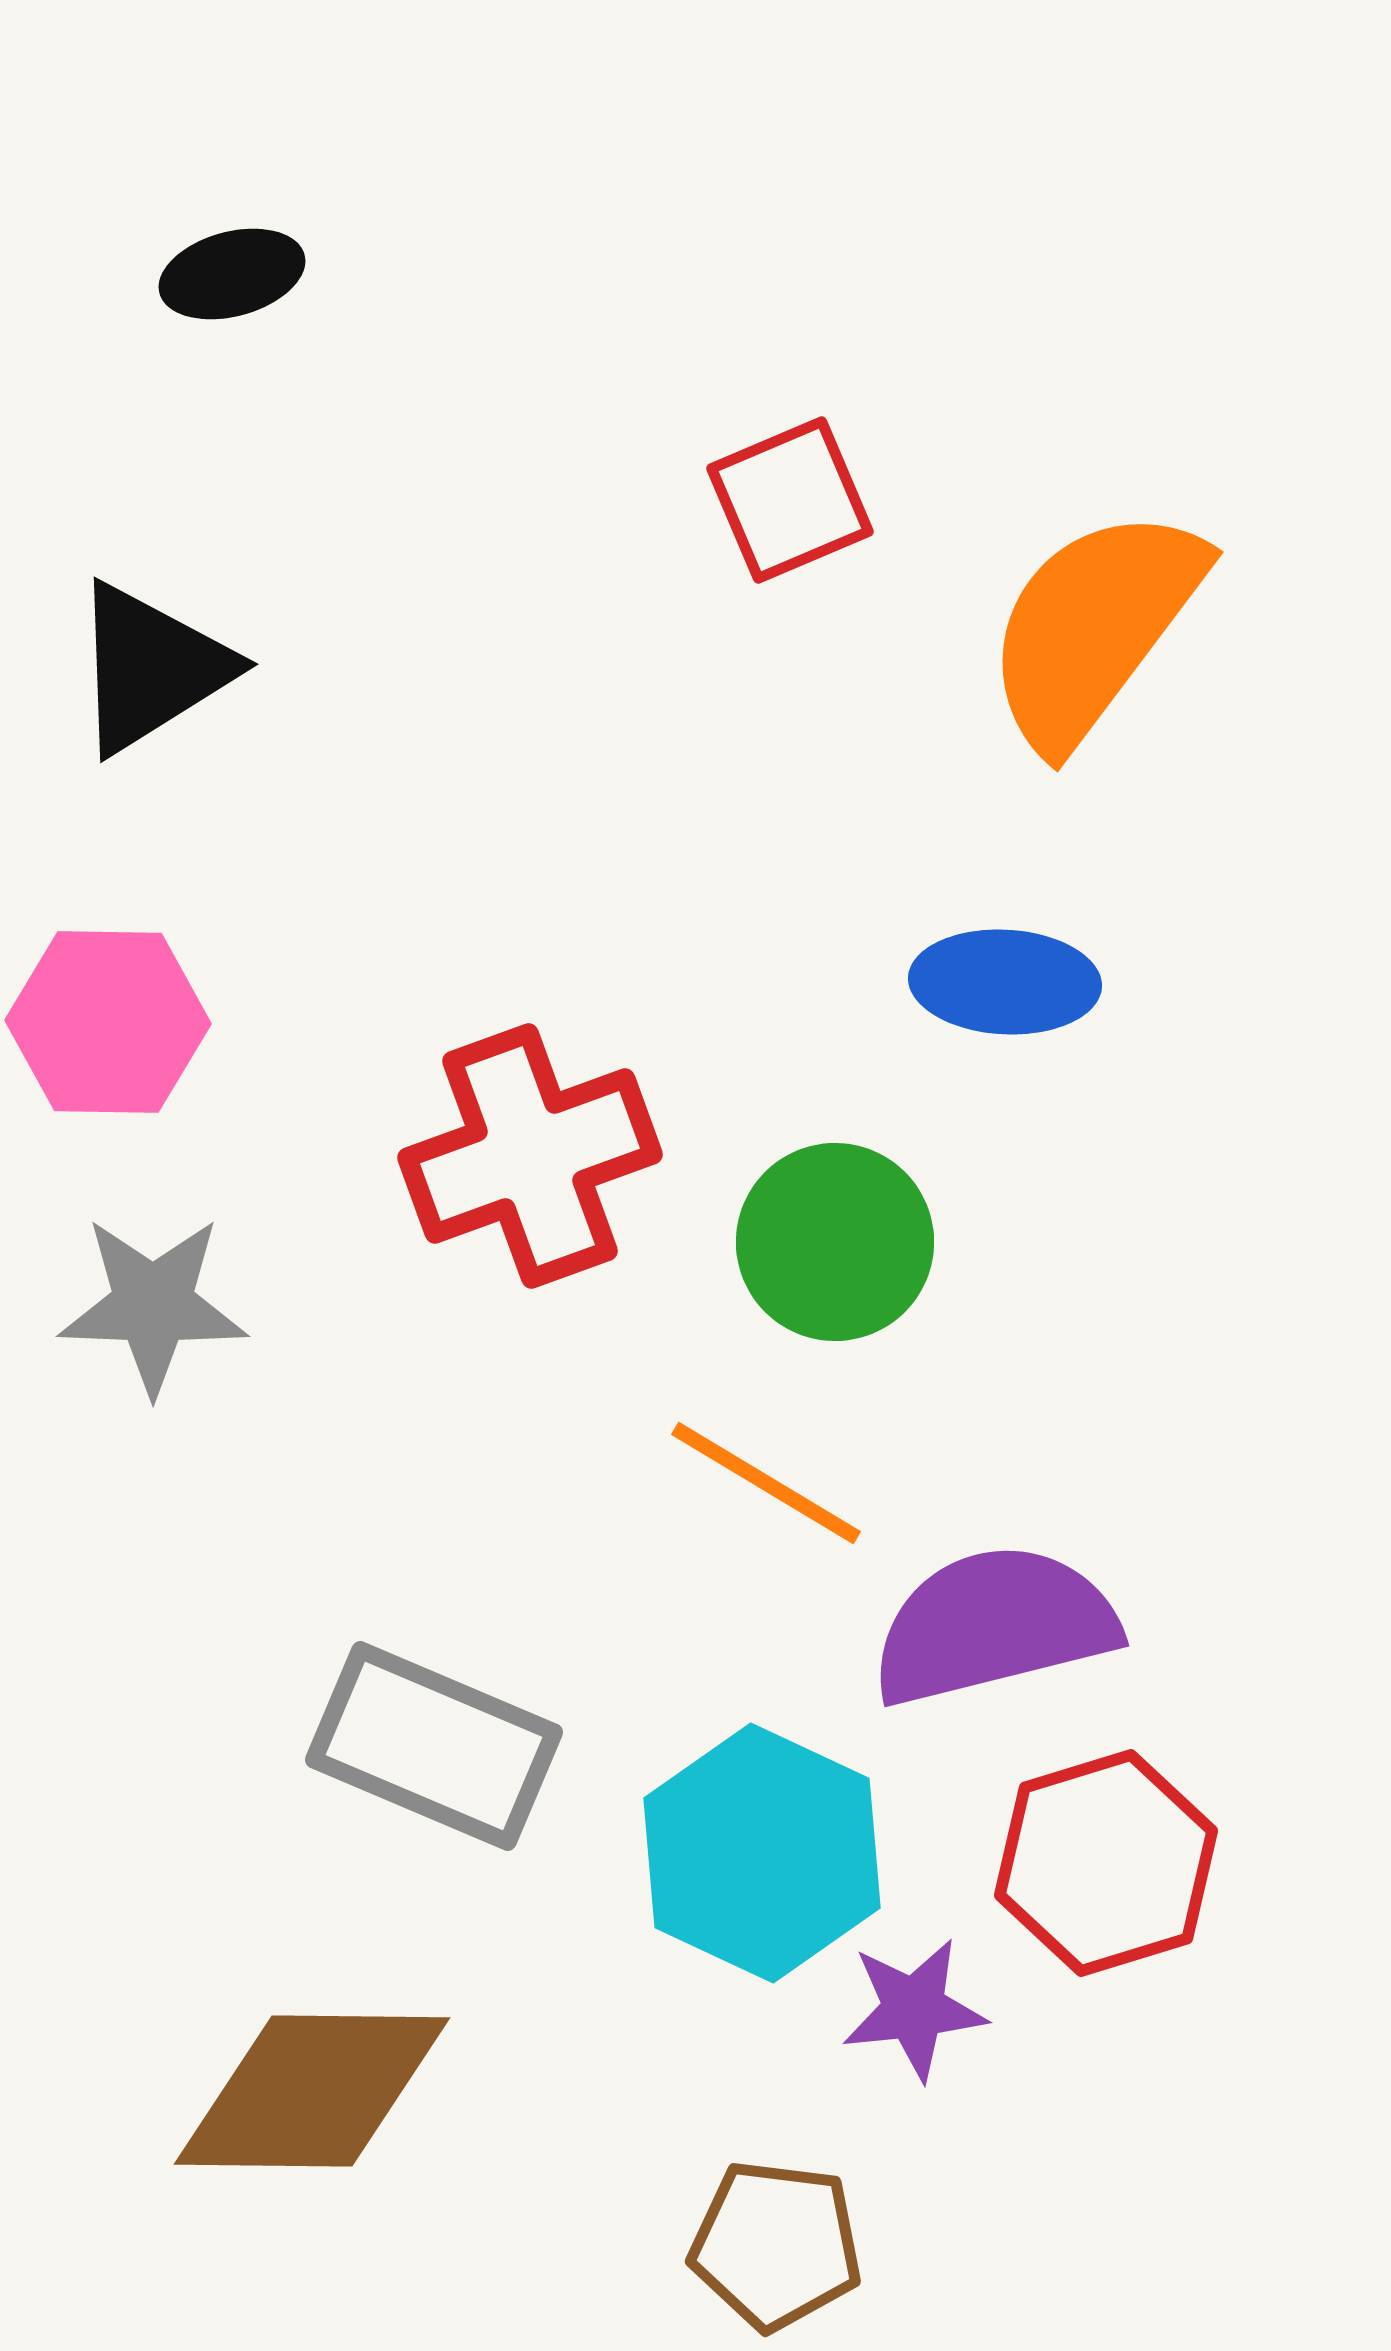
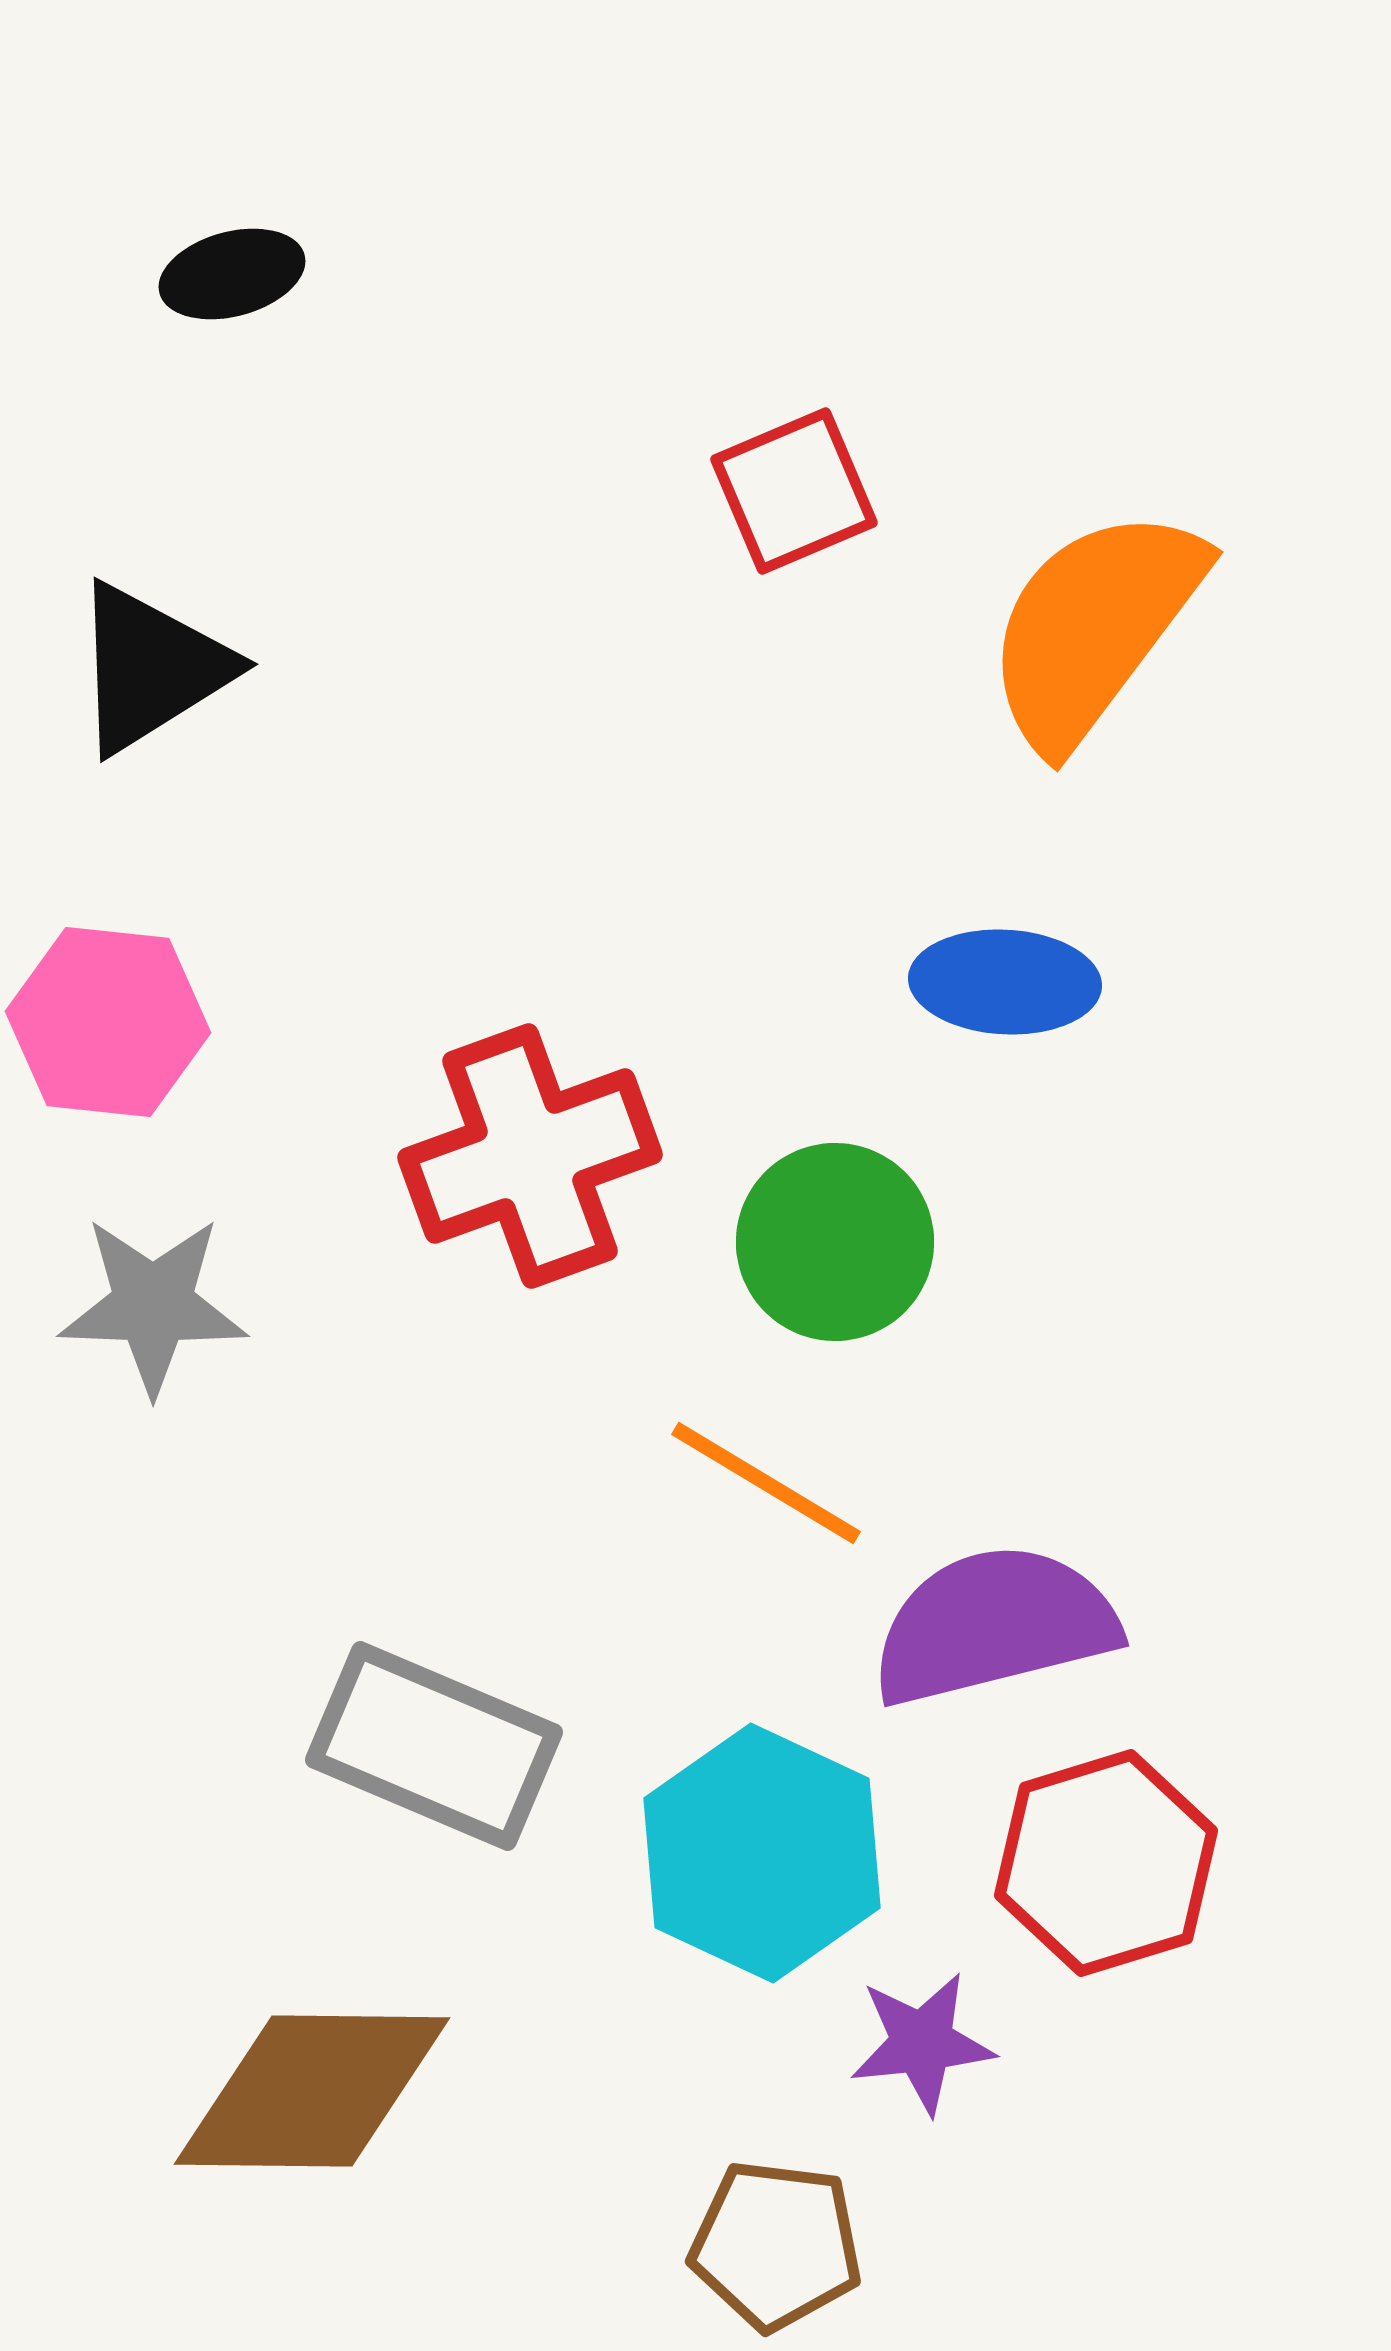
red square: moved 4 px right, 9 px up
pink hexagon: rotated 5 degrees clockwise
purple star: moved 8 px right, 34 px down
